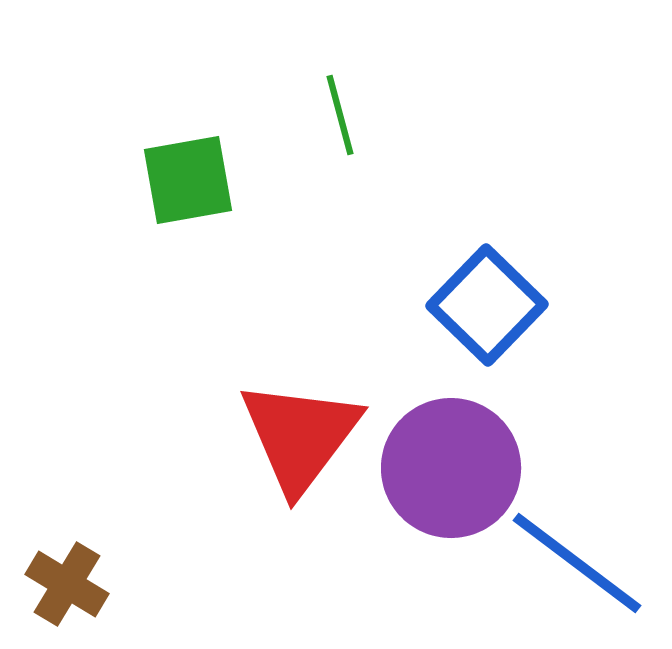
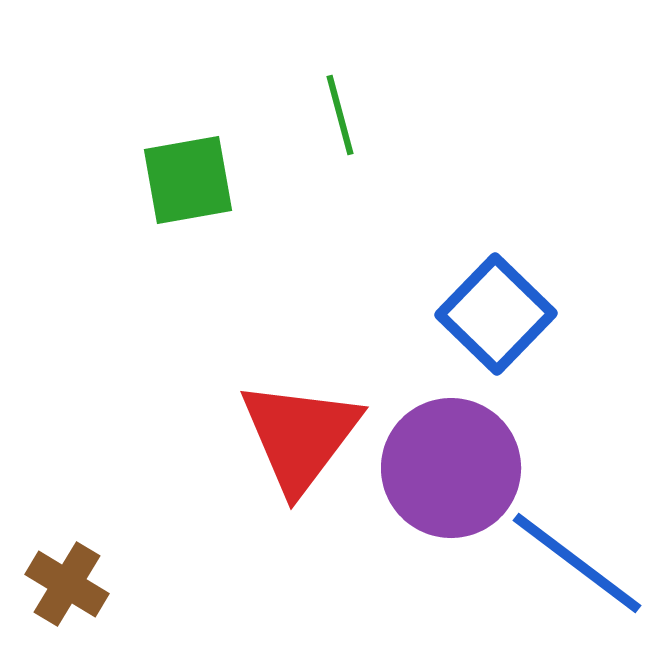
blue square: moved 9 px right, 9 px down
